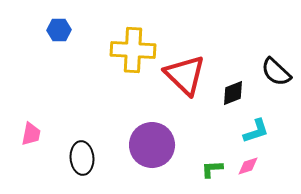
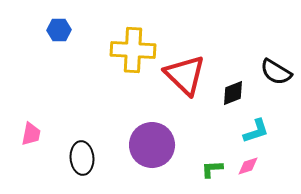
black semicircle: rotated 12 degrees counterclockwise
